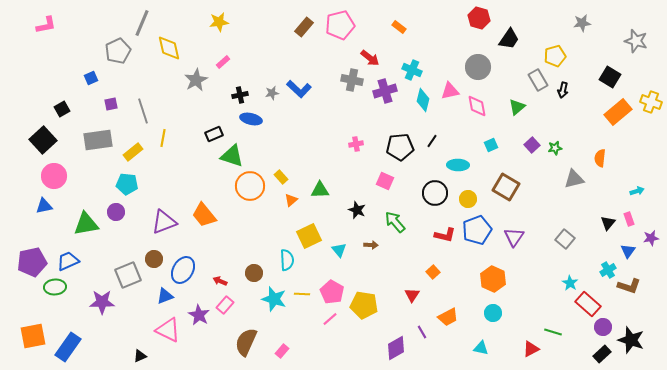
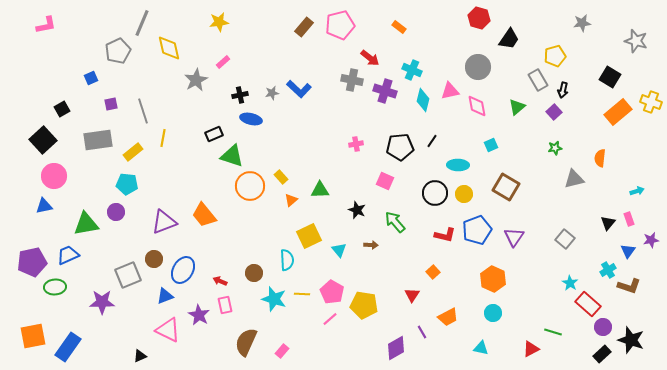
purple cross at (385, 91): rotated 35 degrees clockwise
purple square at (532, 145): moved 22 px right, 33 px up
yellow circle at (468, 199): moved 4 px left, 5 px up
purple star at (651, 238): moved 2 px down
blue trapezoid at (68, 261): moved 6 px up
pink rectangle at (225, 305): rotated 54 degrees counterclockwise
